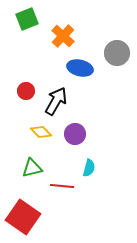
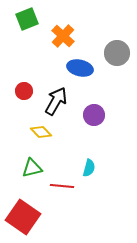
red circle: moved 2 px left
purple circle: moved 19 px right, 19 px up
